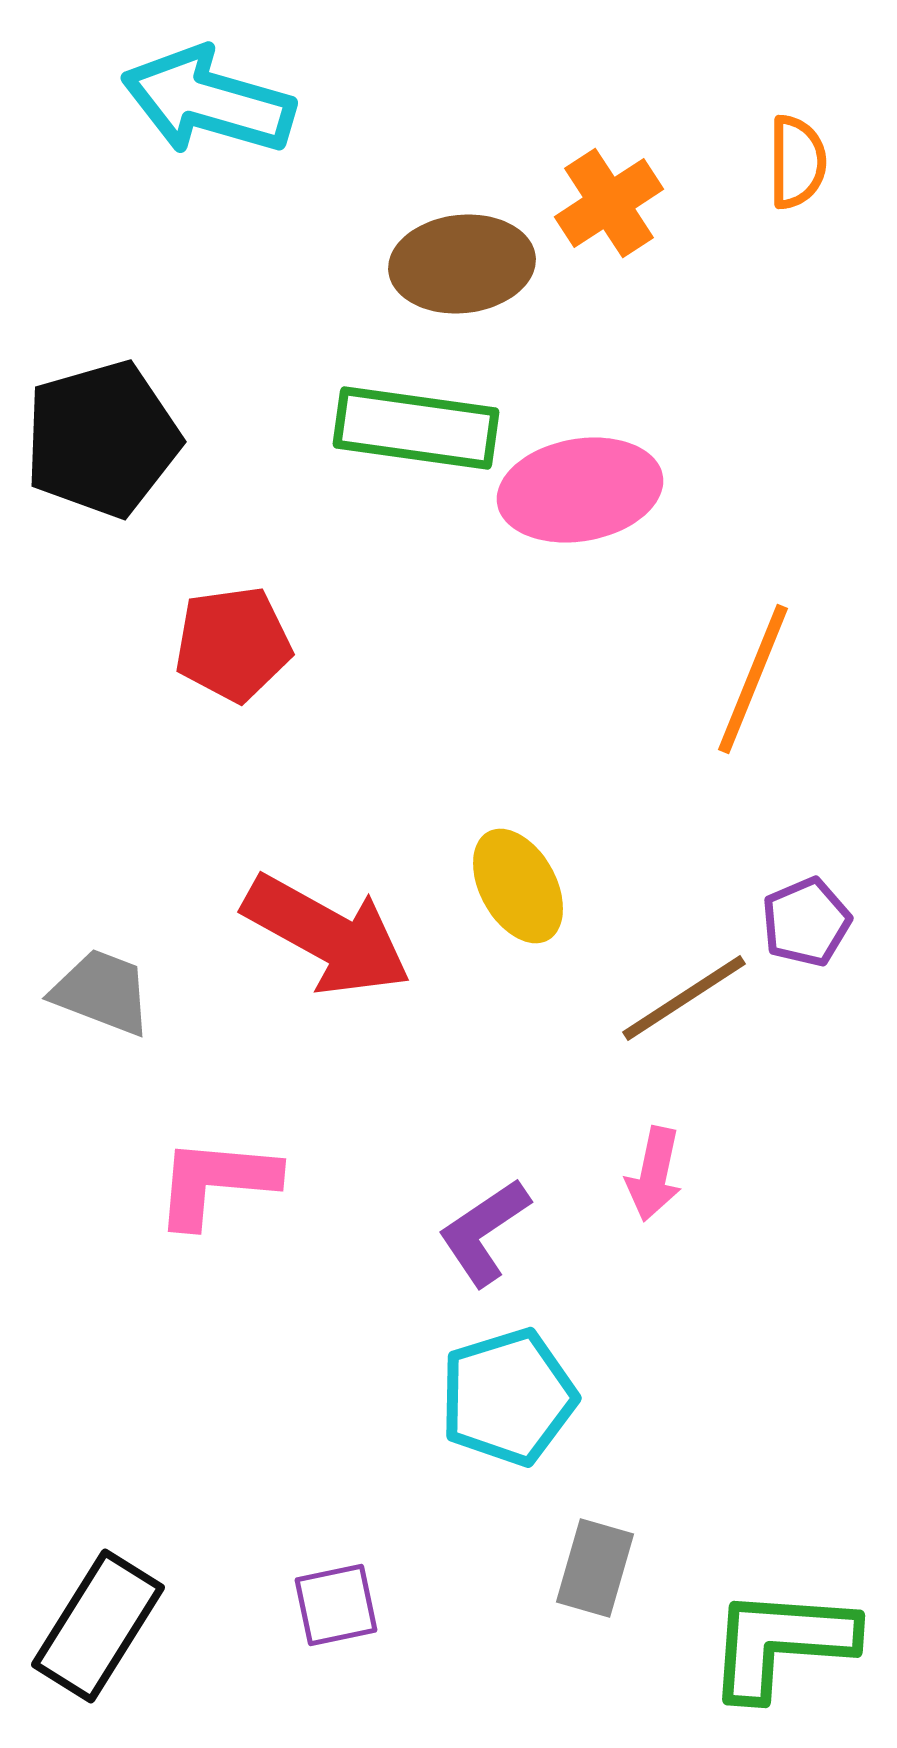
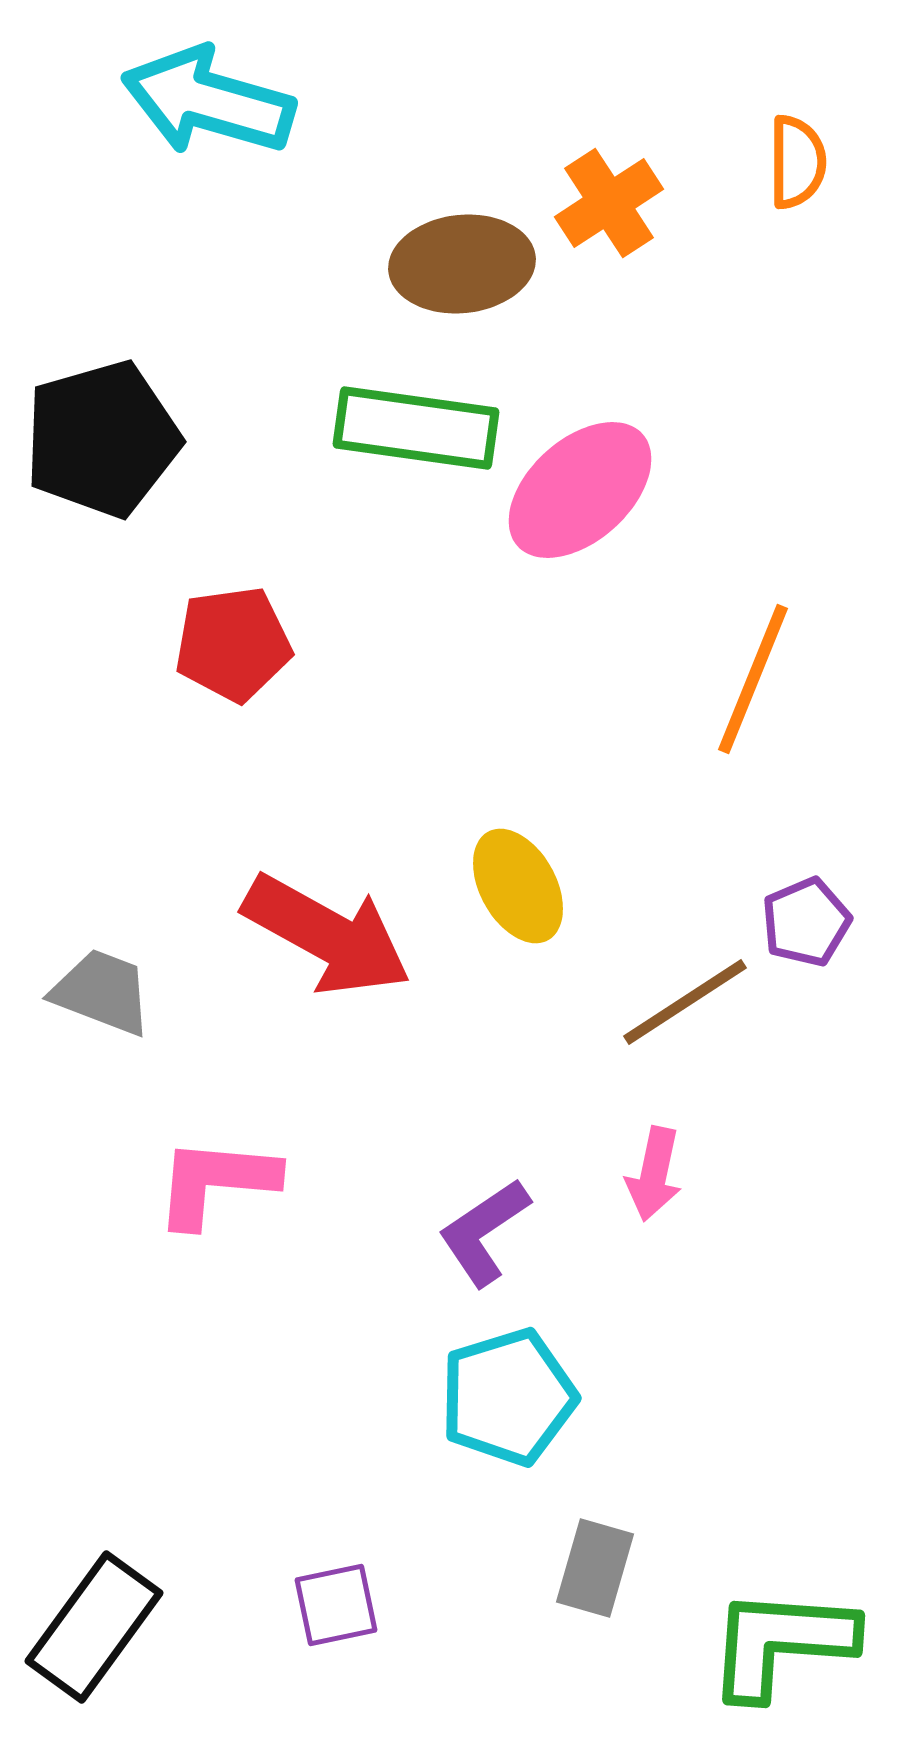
pink ellipse: rotated 32 degrees counterclockwise
brown line: moved 1 px right, 4 px down
black rectangle: moved 4 px left, 1 px down; rotated 4 degrees clockwise
